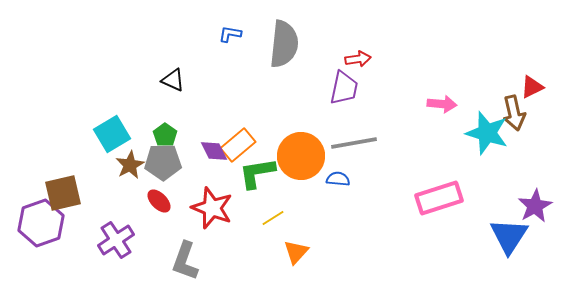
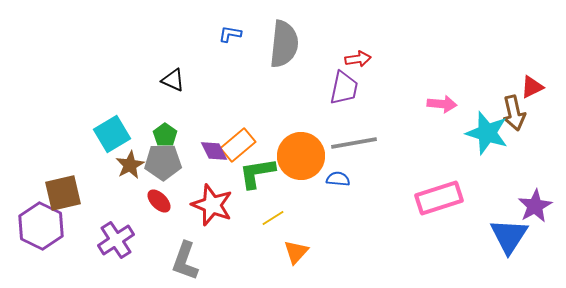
red star: moved 3 px up
purple hexagon: moved 3 px down; rotated 15 degrees counterclockwise
